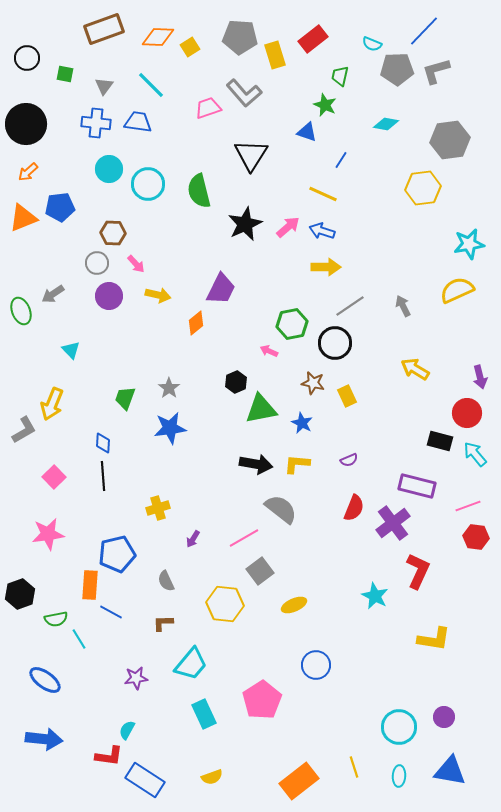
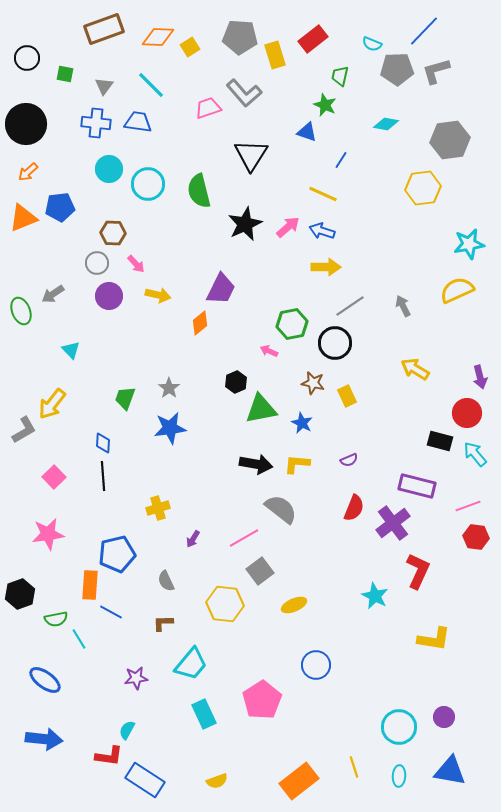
orange diamond at (196, 323): moved 4 px right
yellow arrow at (52, 404): rotated 16 degrees clockwise
yellow semicircle at (212, 777): moved 5 px right, 4 px down
